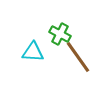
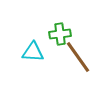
green cross: rotated 35 degrees counterclockwise
